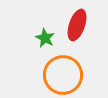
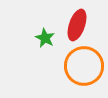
orange circle: moved 21 px right, 9 px up
